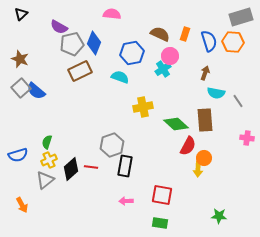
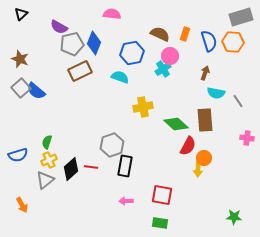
green star at (219, 216): moved 15 px right, 1 px down
